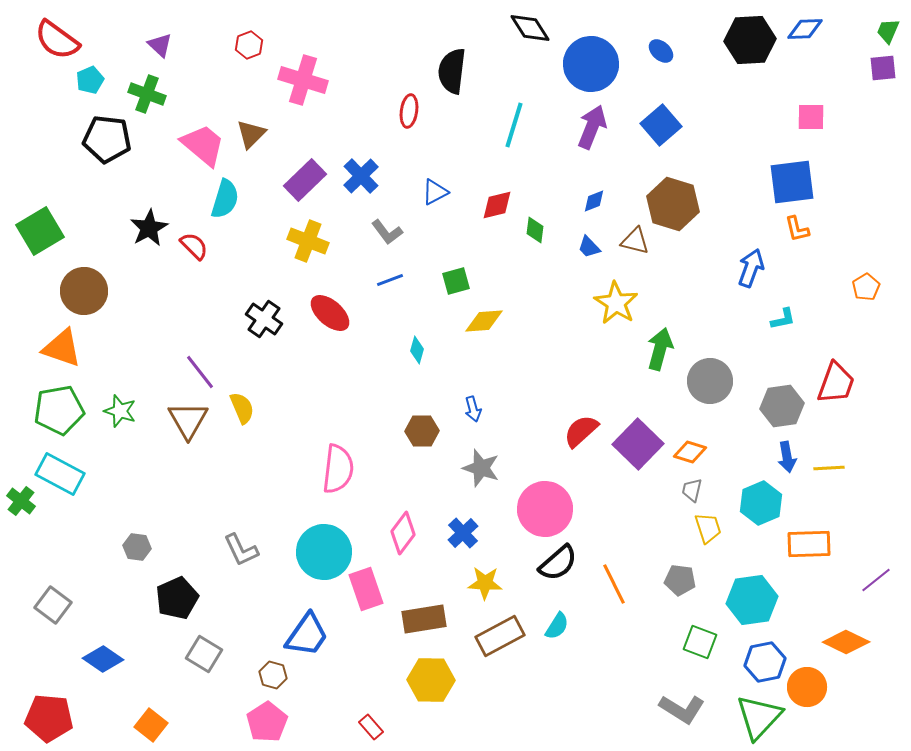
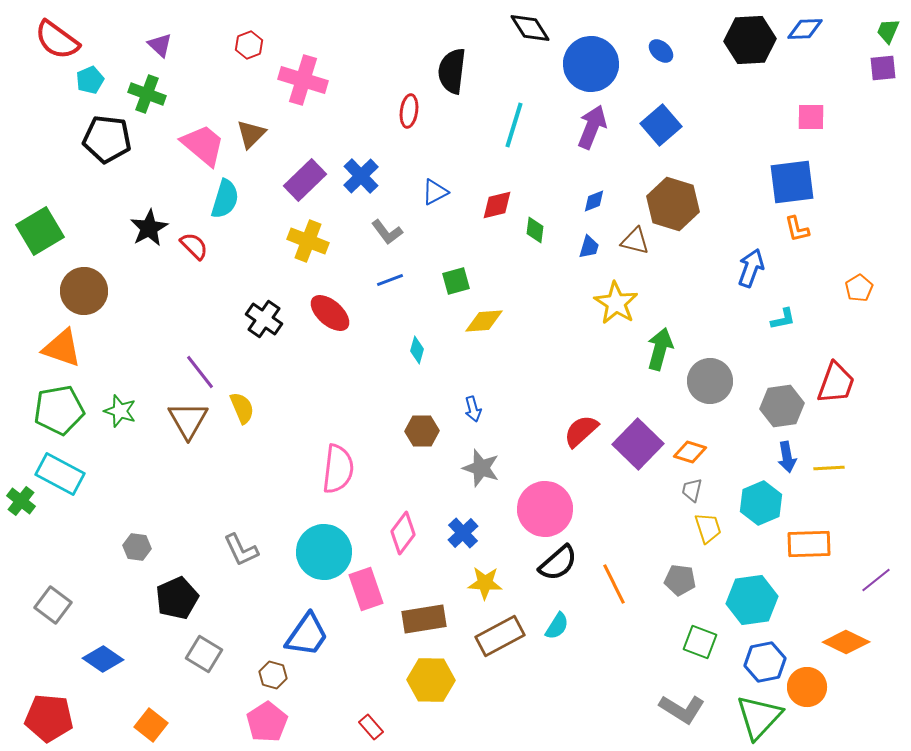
blue trapezoid at (589, 247): rotated 120 degrees counterclockwise
orange pentagon at (866, 287): moved 7 px left, 1 px down
